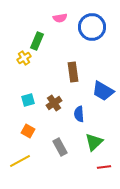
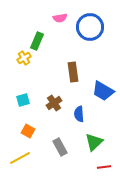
blue circle: moved 2 px left
cyan square: moved 5 px left
yellow line: moved 3 px up
